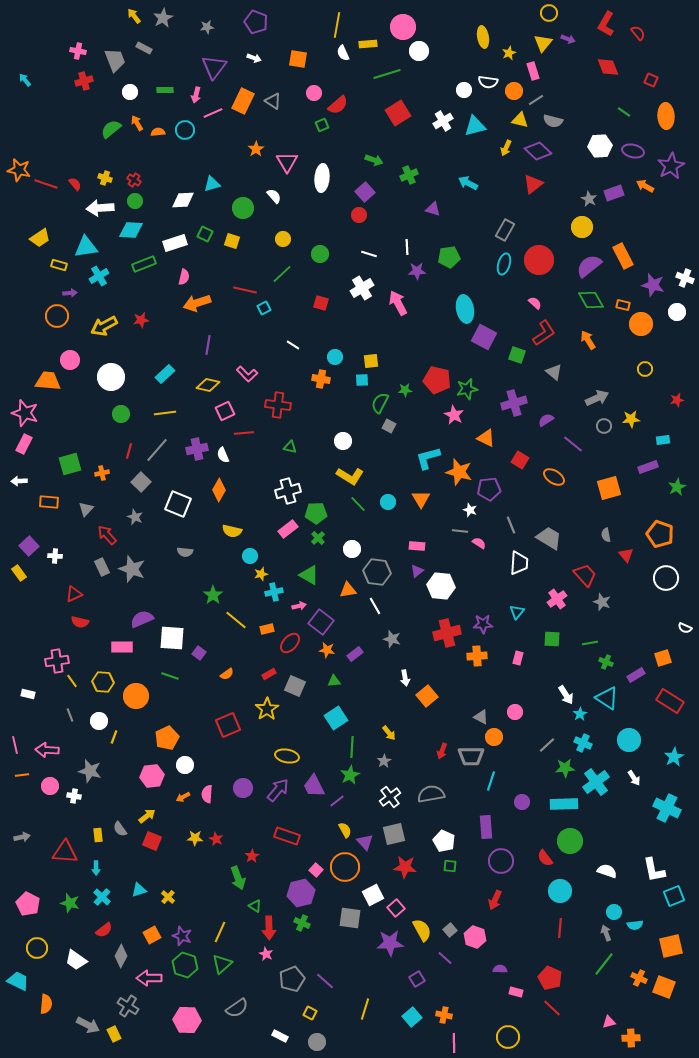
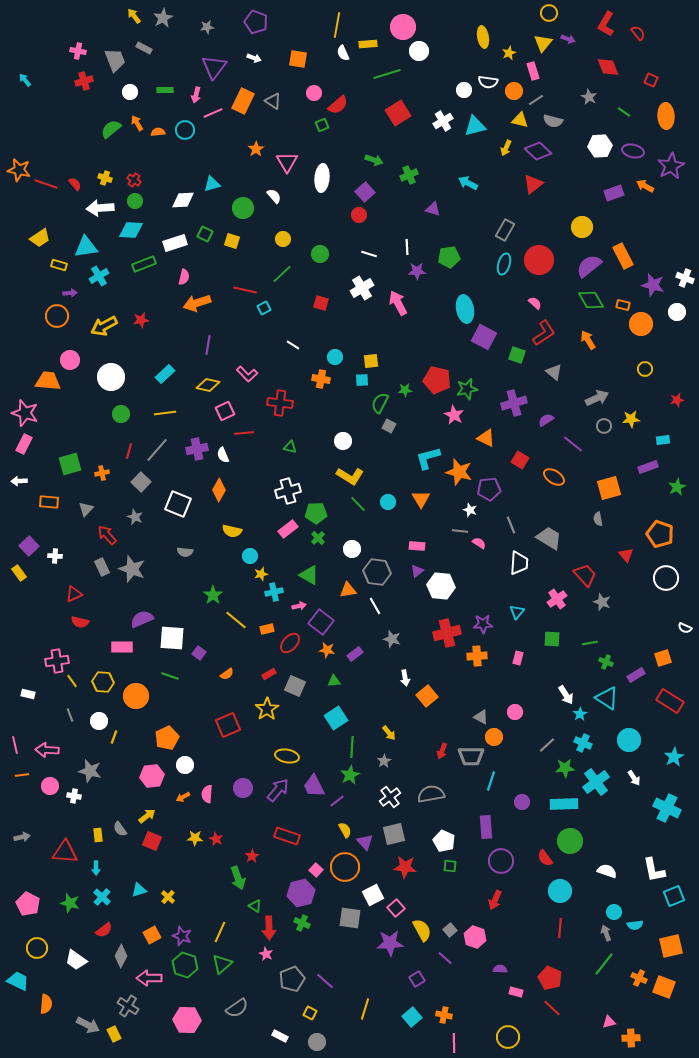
gray star at (589, 199): moved 102 px up
red cross at (278, 405): moved 2 px right, 2 px up
gray semicircle at (606, 535): moved 8 px left, 16 px up
